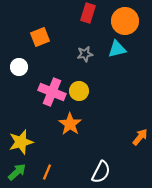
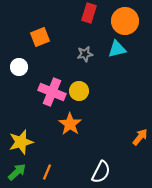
red rectangle: moved 1 px right
